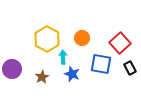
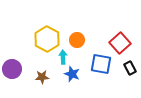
orange circle: moved 5 px left, 2 px down
brown star: rotated 24 degrees clockwise
